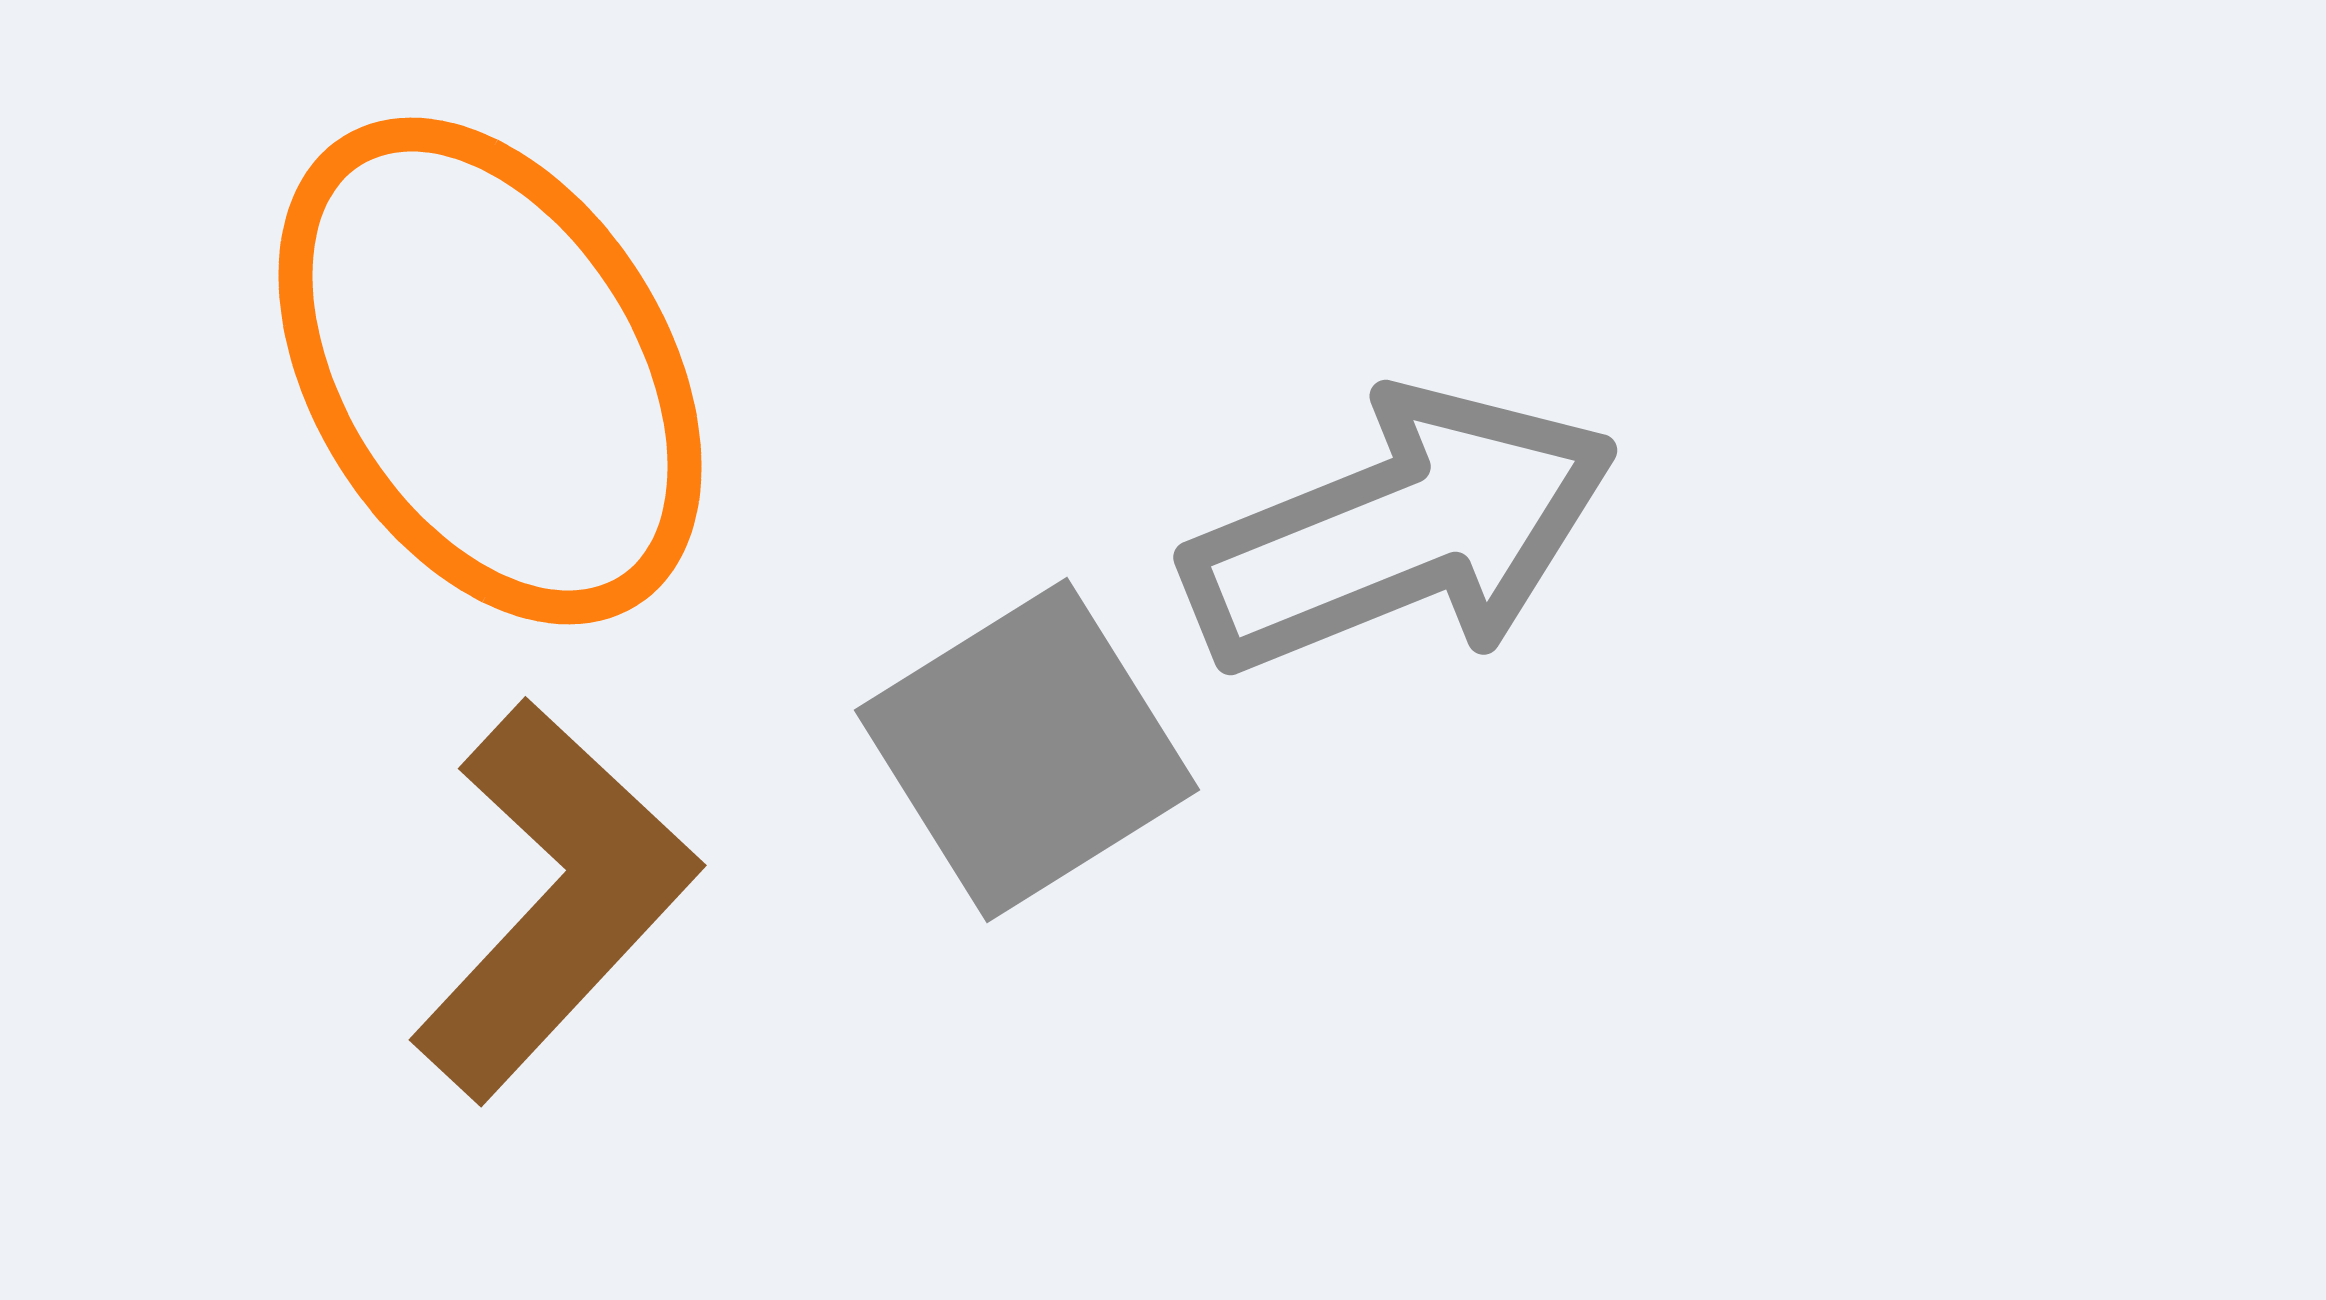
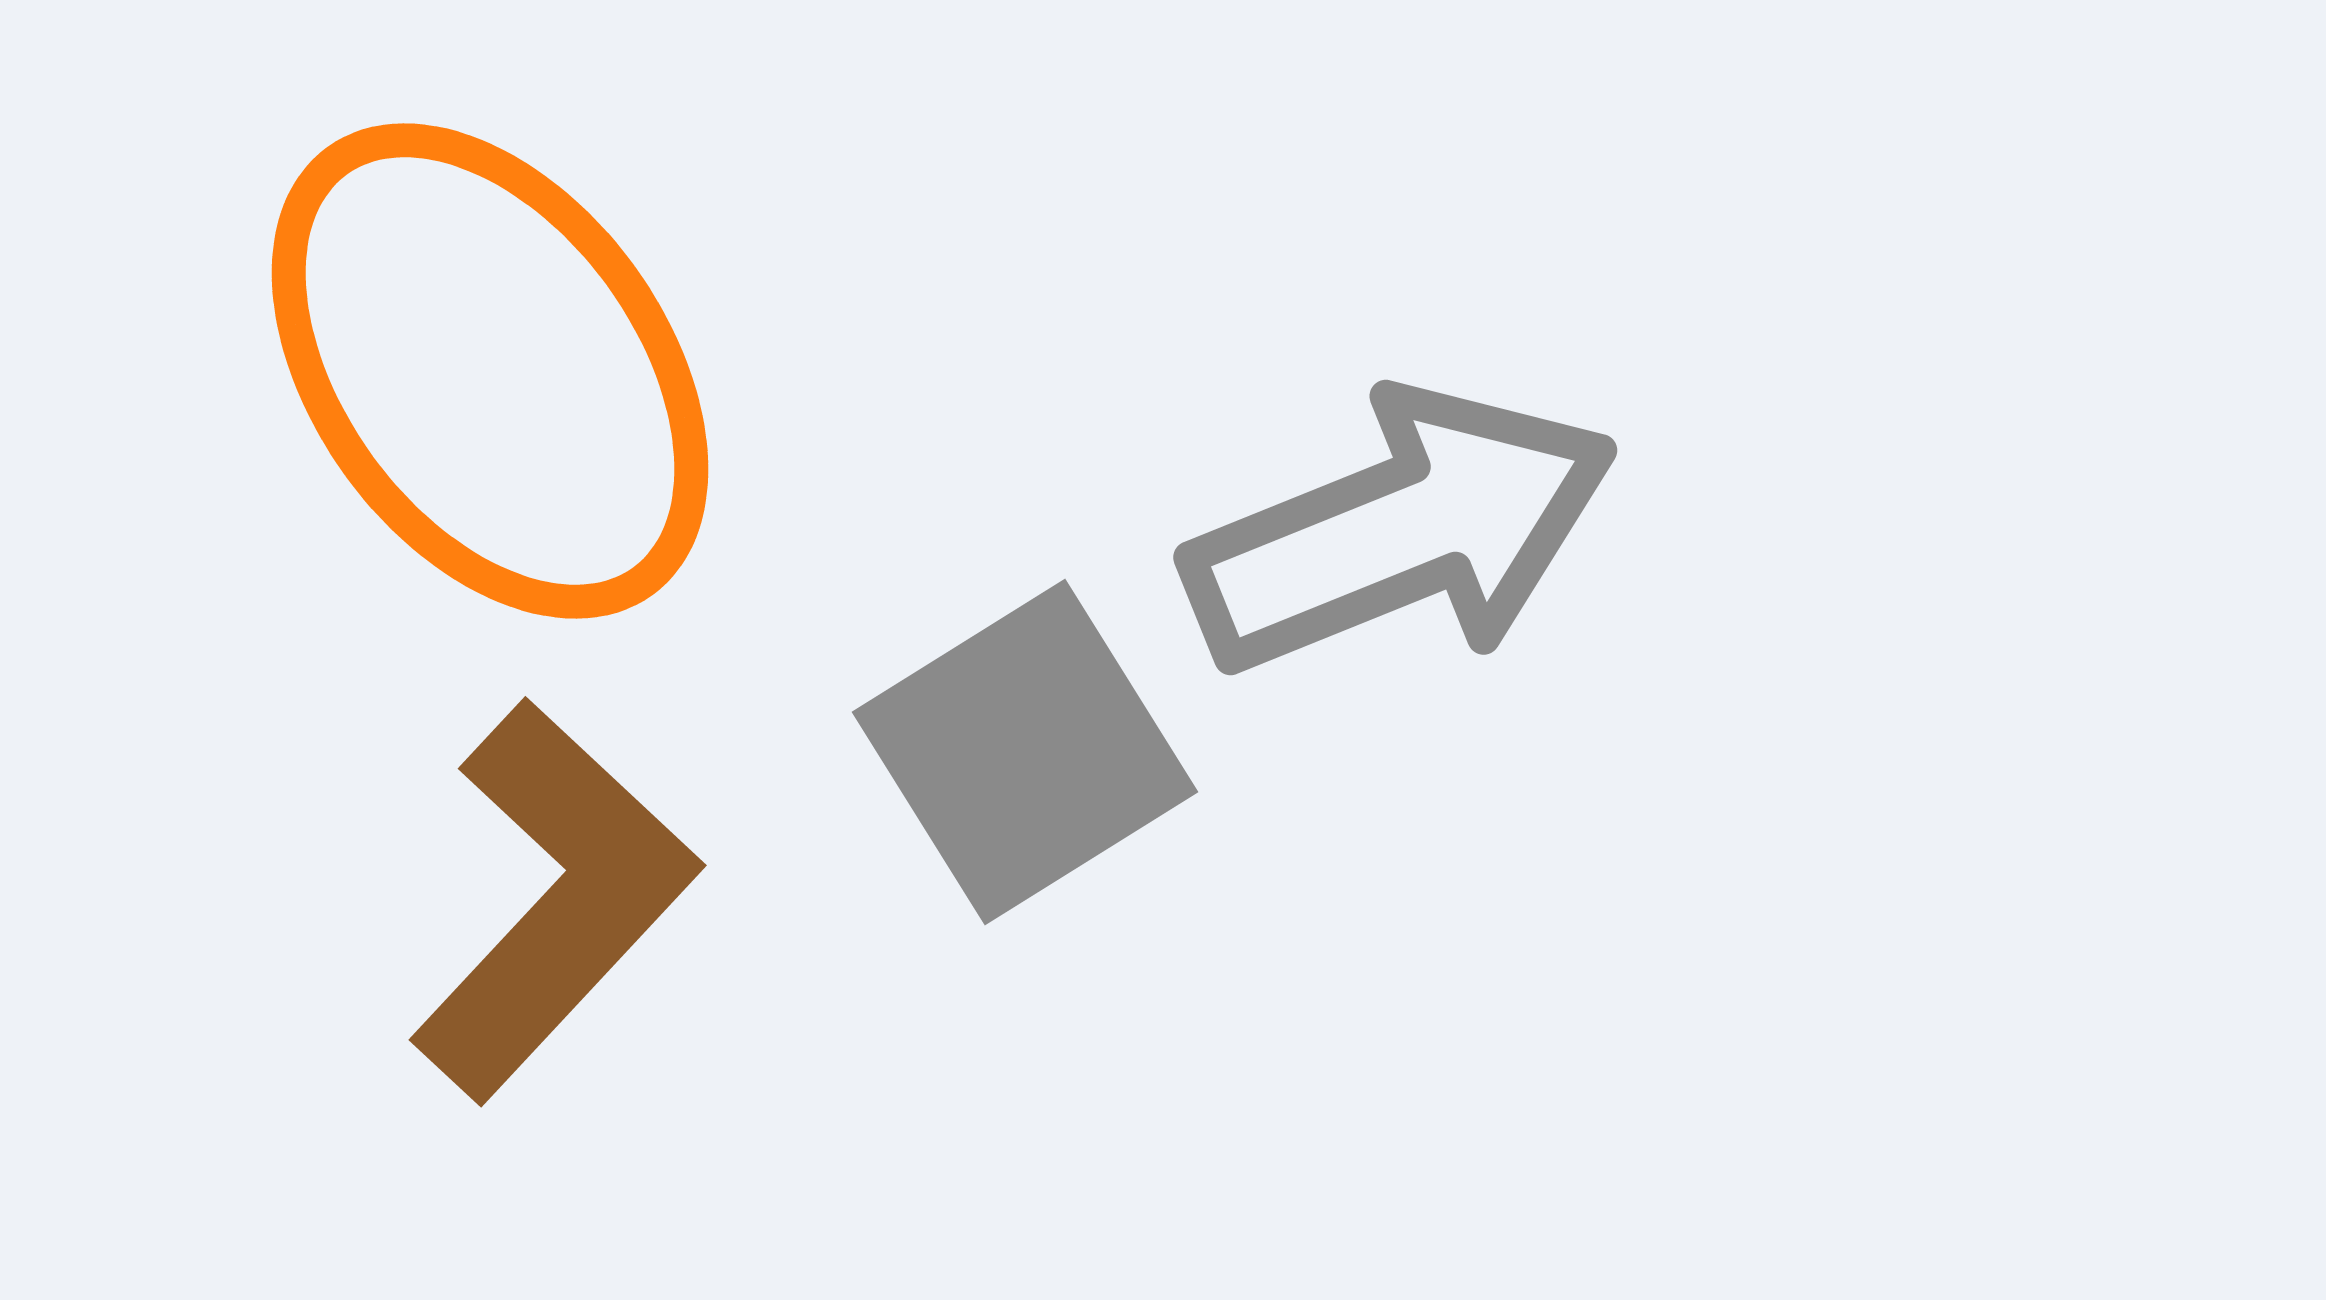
orange ellipse: rotated 4 degrees counterclockwise
gray square: moved 2 px left, 2 px down
